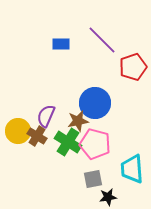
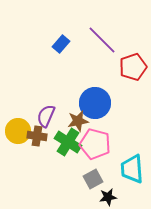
blue rectangle: rotated 48 degrees counterclockwise
brown cross: rotated 24 degrees counterclockwise
gray square: rotated 18 degrees counterclockwise
